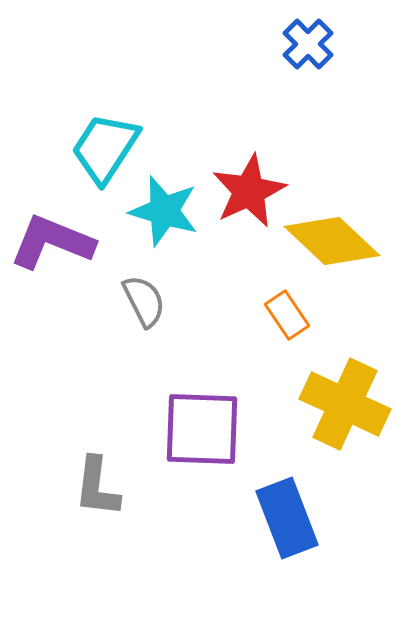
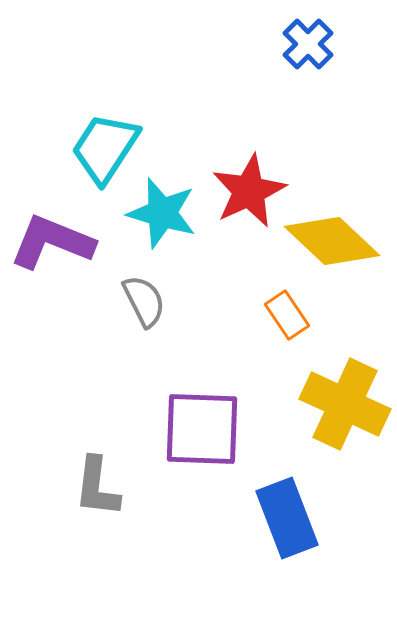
cyan star: moved 2 px left, 2 px down
